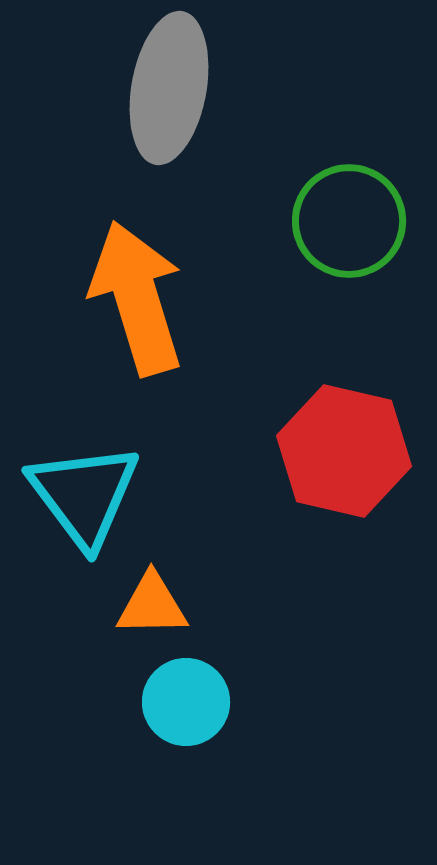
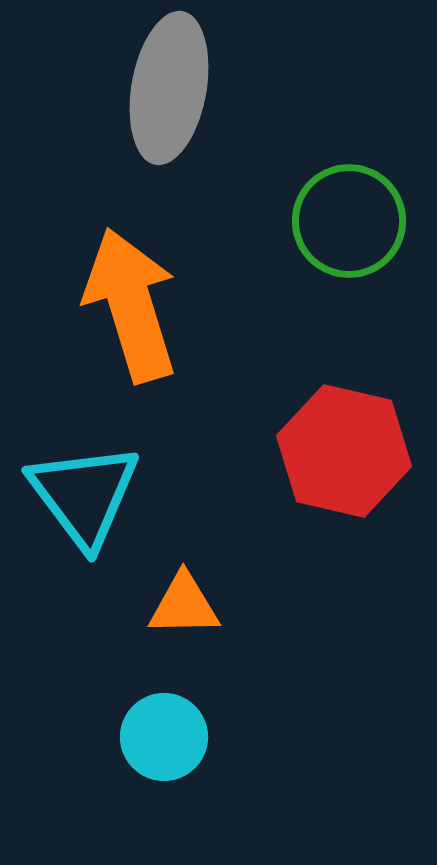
orange arrow: moved 6 px left, 7 px down
orange triangle: moved 32 px right
cyan circle: moved 22 px left, 35 px down
